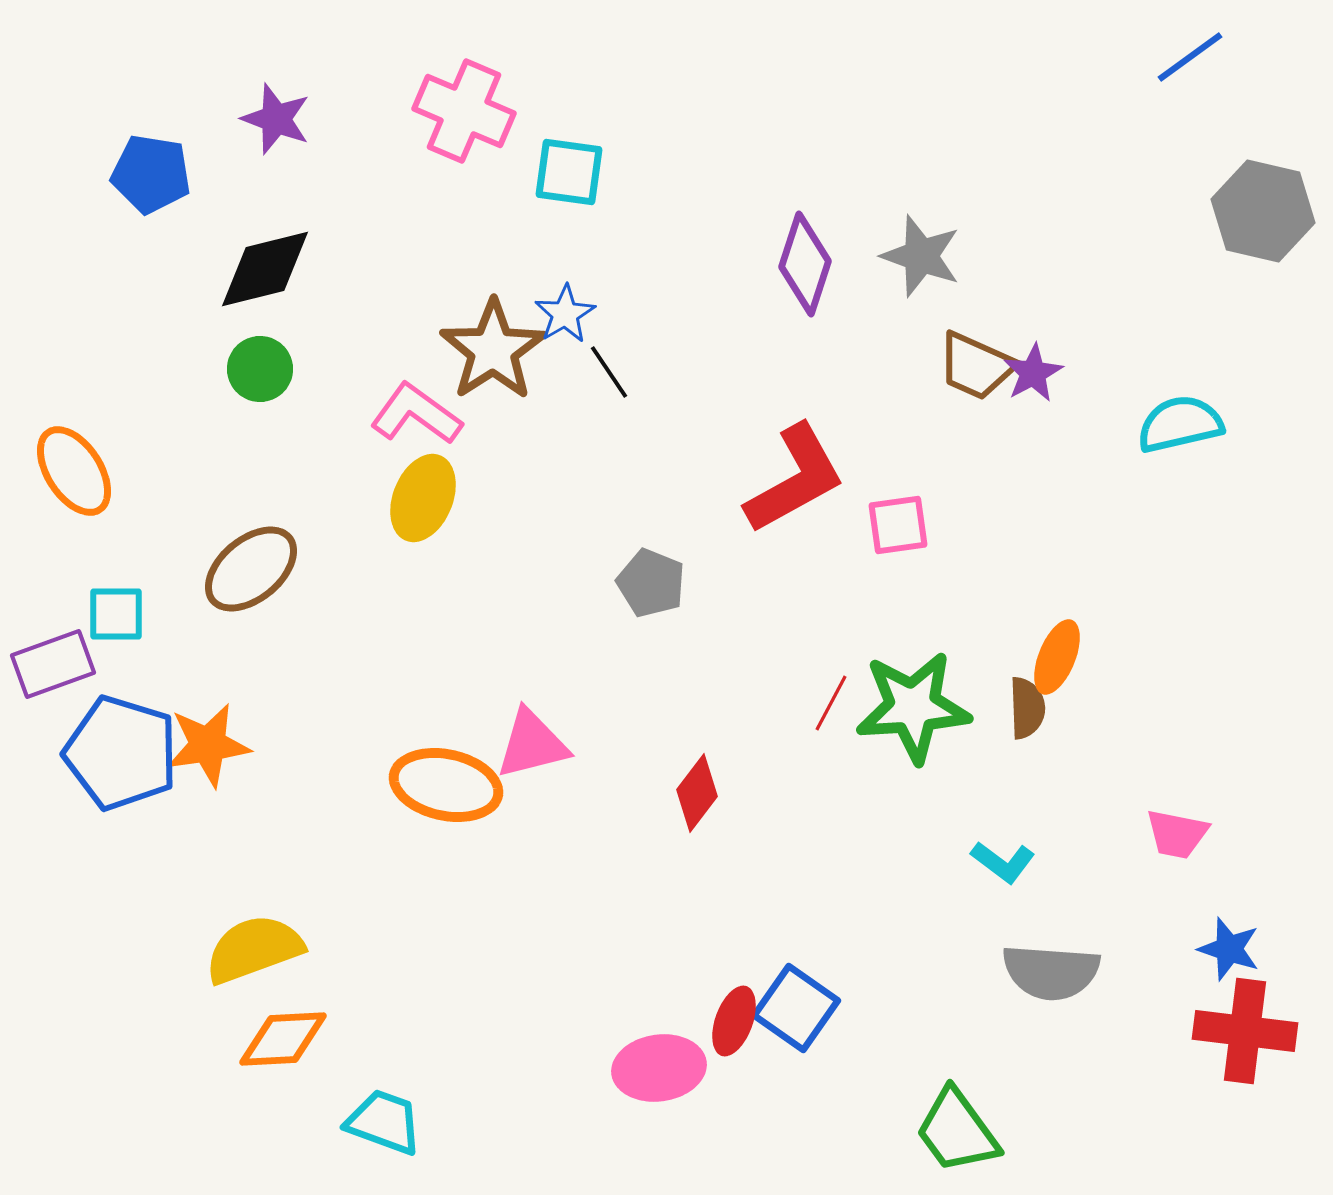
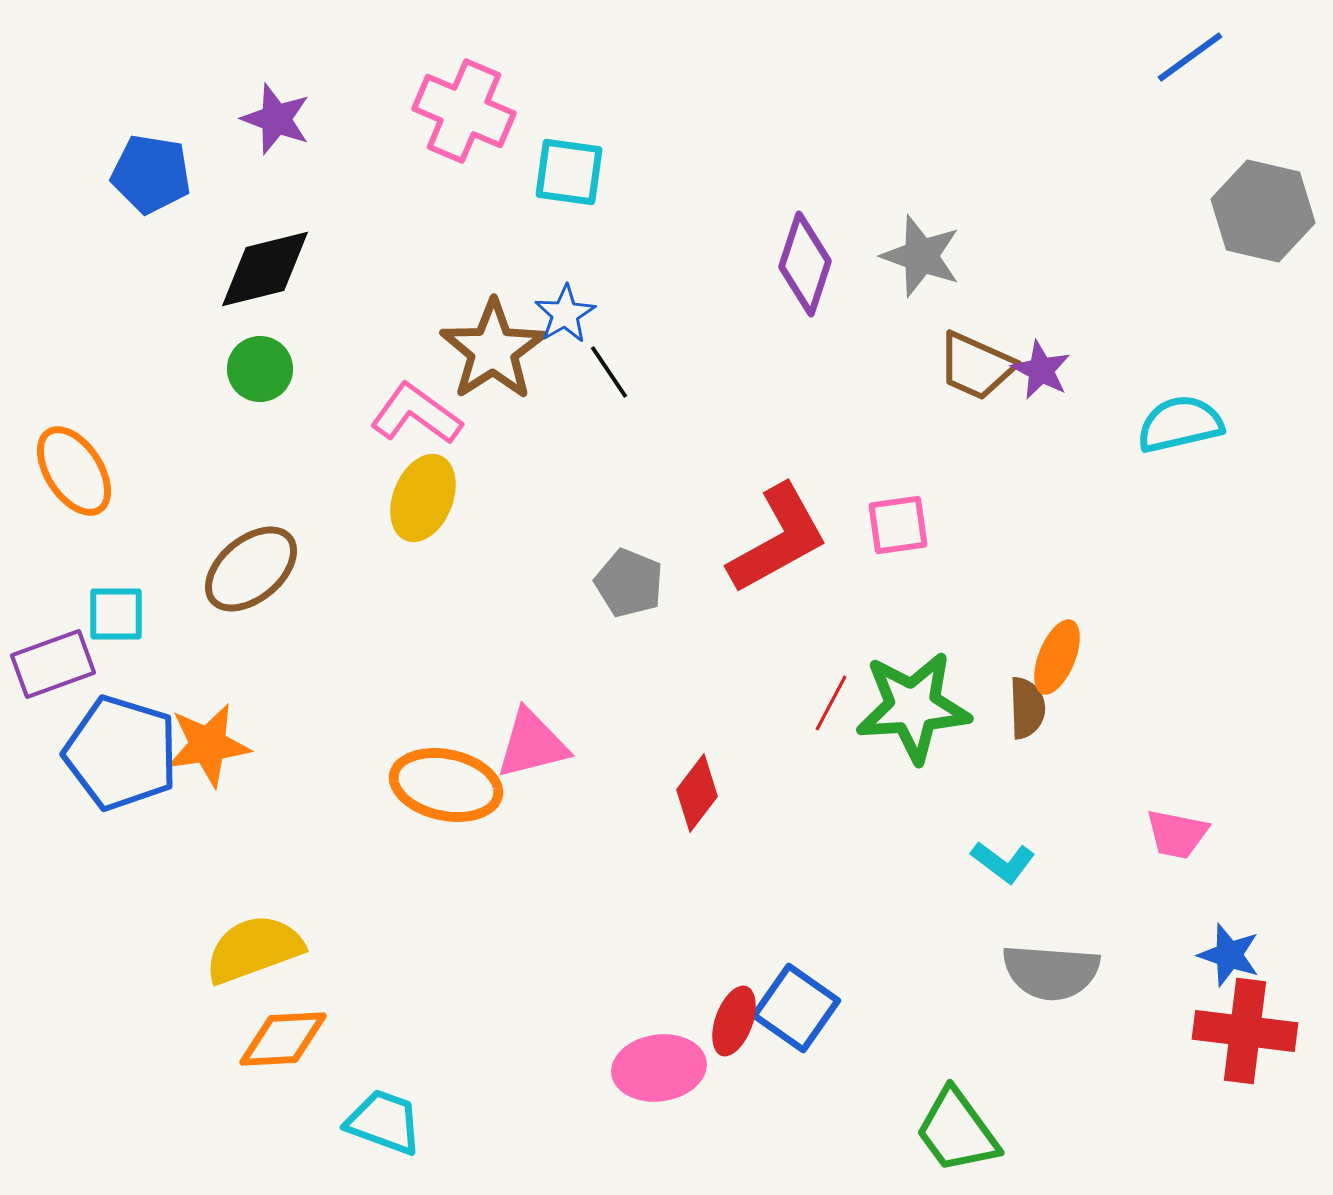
purple star at (1033, 373): moved 8 px right, 3 px up; rotated 16 degrees counterclockwise
red L-shape at (795, 479): moved 17 px left, 60 px down
gray pentagon at (651, 583): moved 22 px left
blue star at (1229, 949): moved 6 px down
